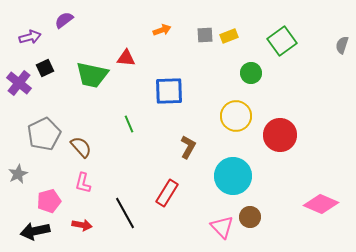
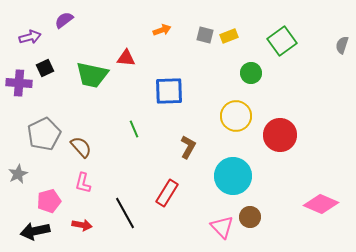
gray square: rotated 18 degrees clockwise
purple cross: rotated 35 degrees counterclockwise
green line: moved 5 px right, 5 px down
